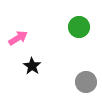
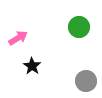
gray circle: moved 1 px up
